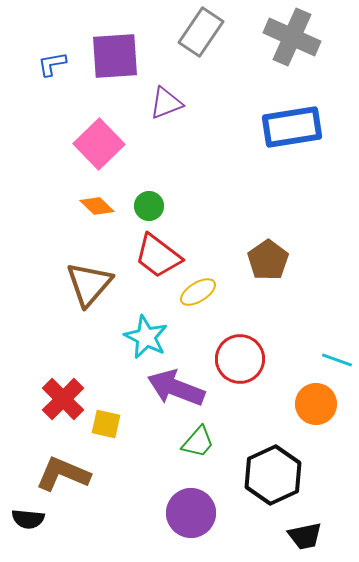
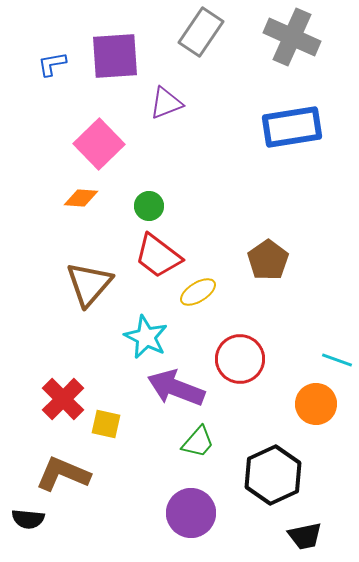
orange diamond: moved 16 px left, 8 px up; rotated 40 degrees counterclockwise
